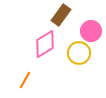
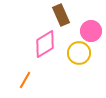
brown rectangle: rotated 60 degrees counterclockwise
